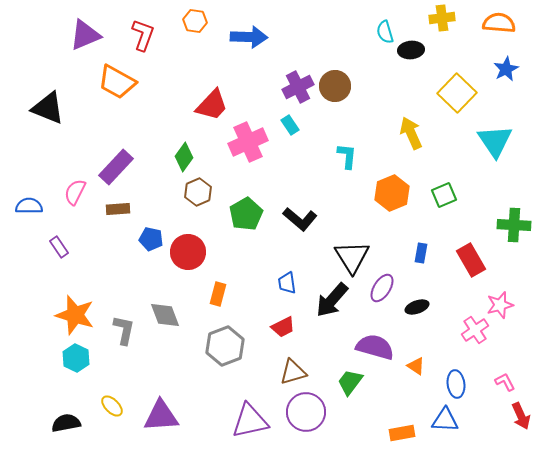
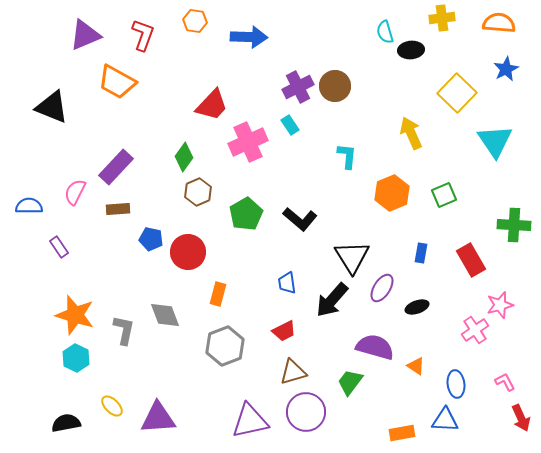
black triangle at (48, 108): moved 4 px right, 1 px up
red trapezoid at (283, 327): moved 1 px right, 4 px down
purple triangle at (161, 416): moved 3 px left, 2 px down
red arrow at (521, 416): moved 2 px down
